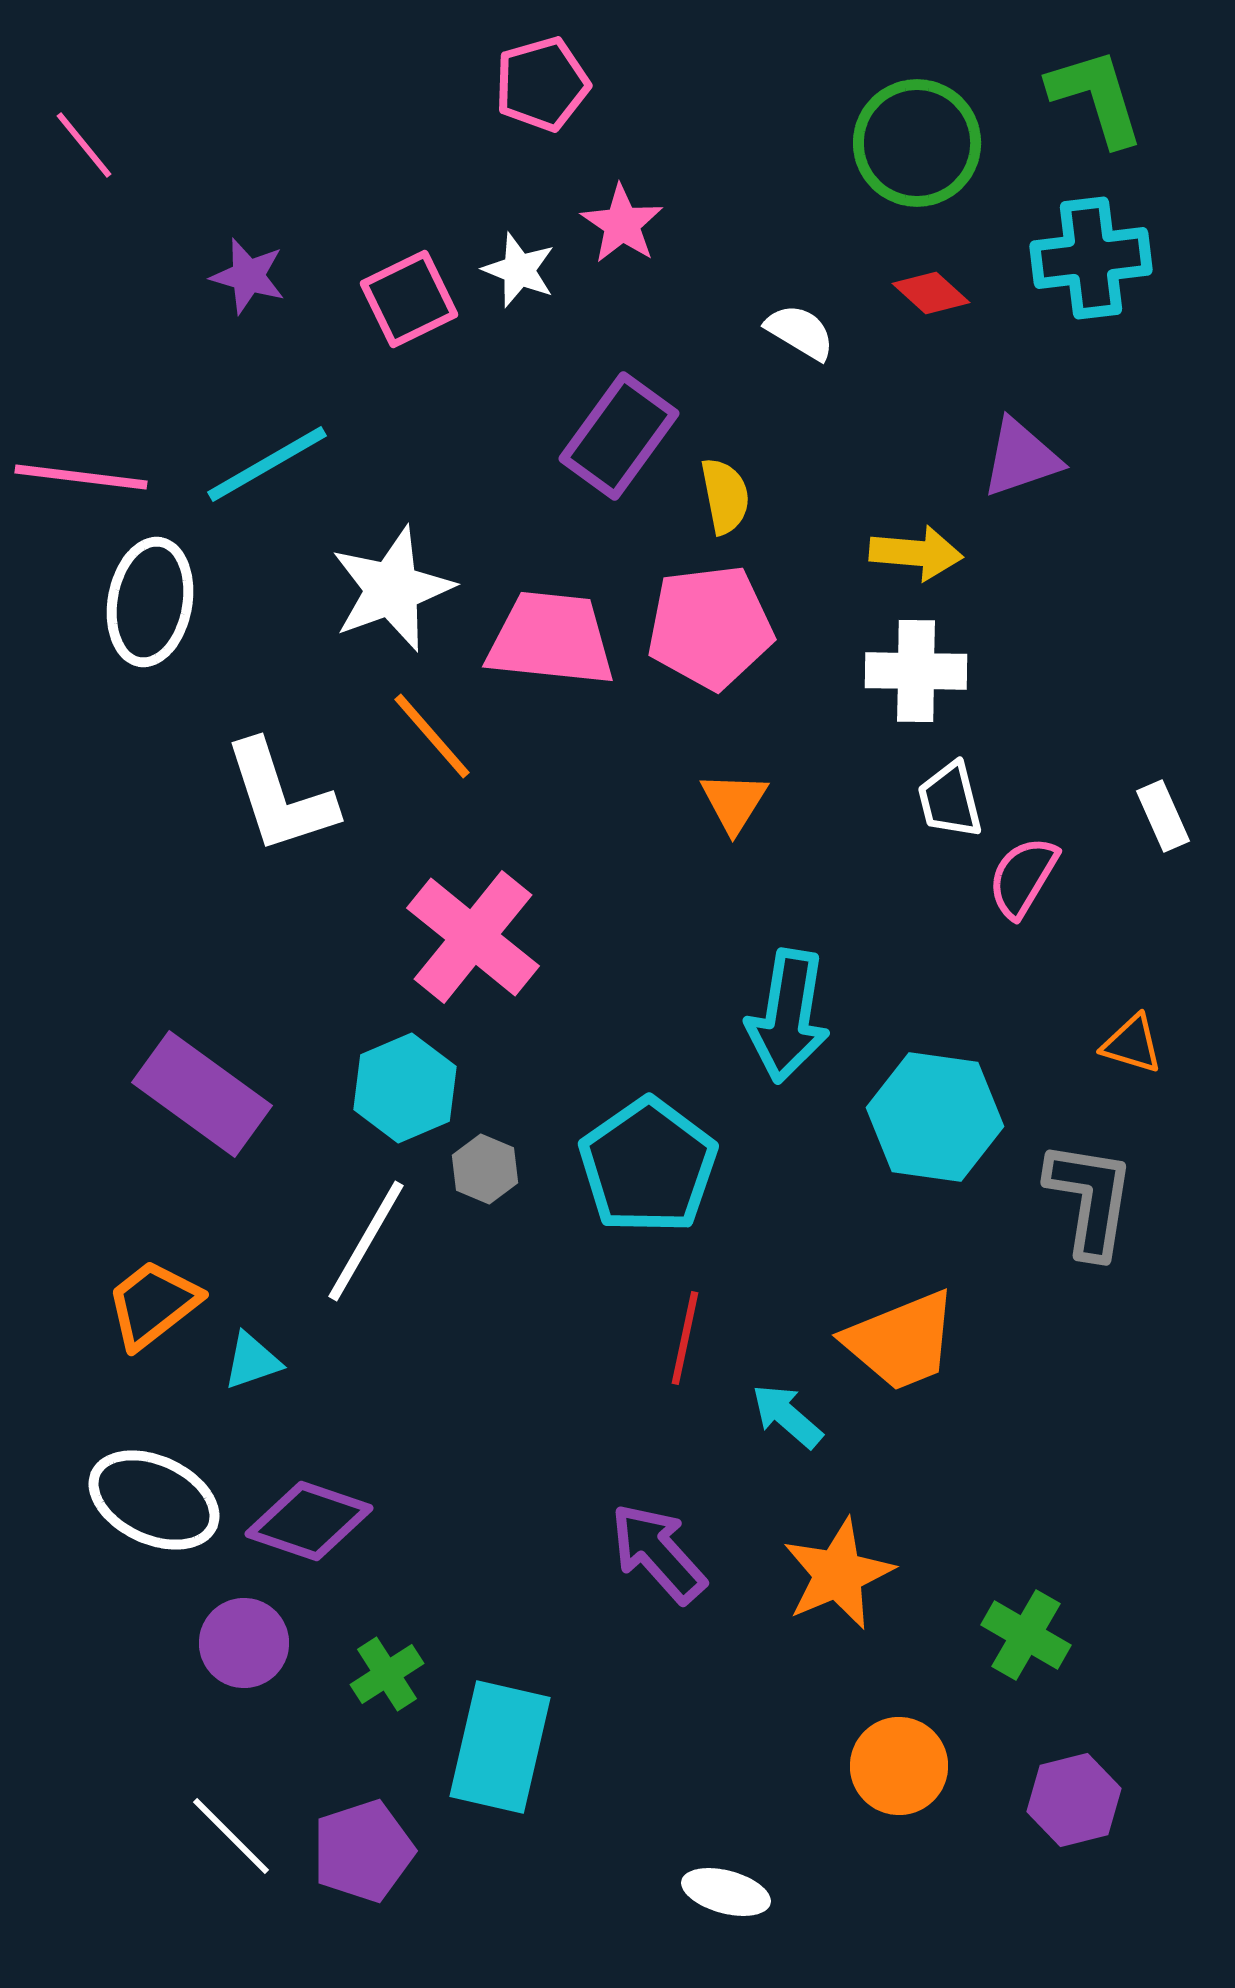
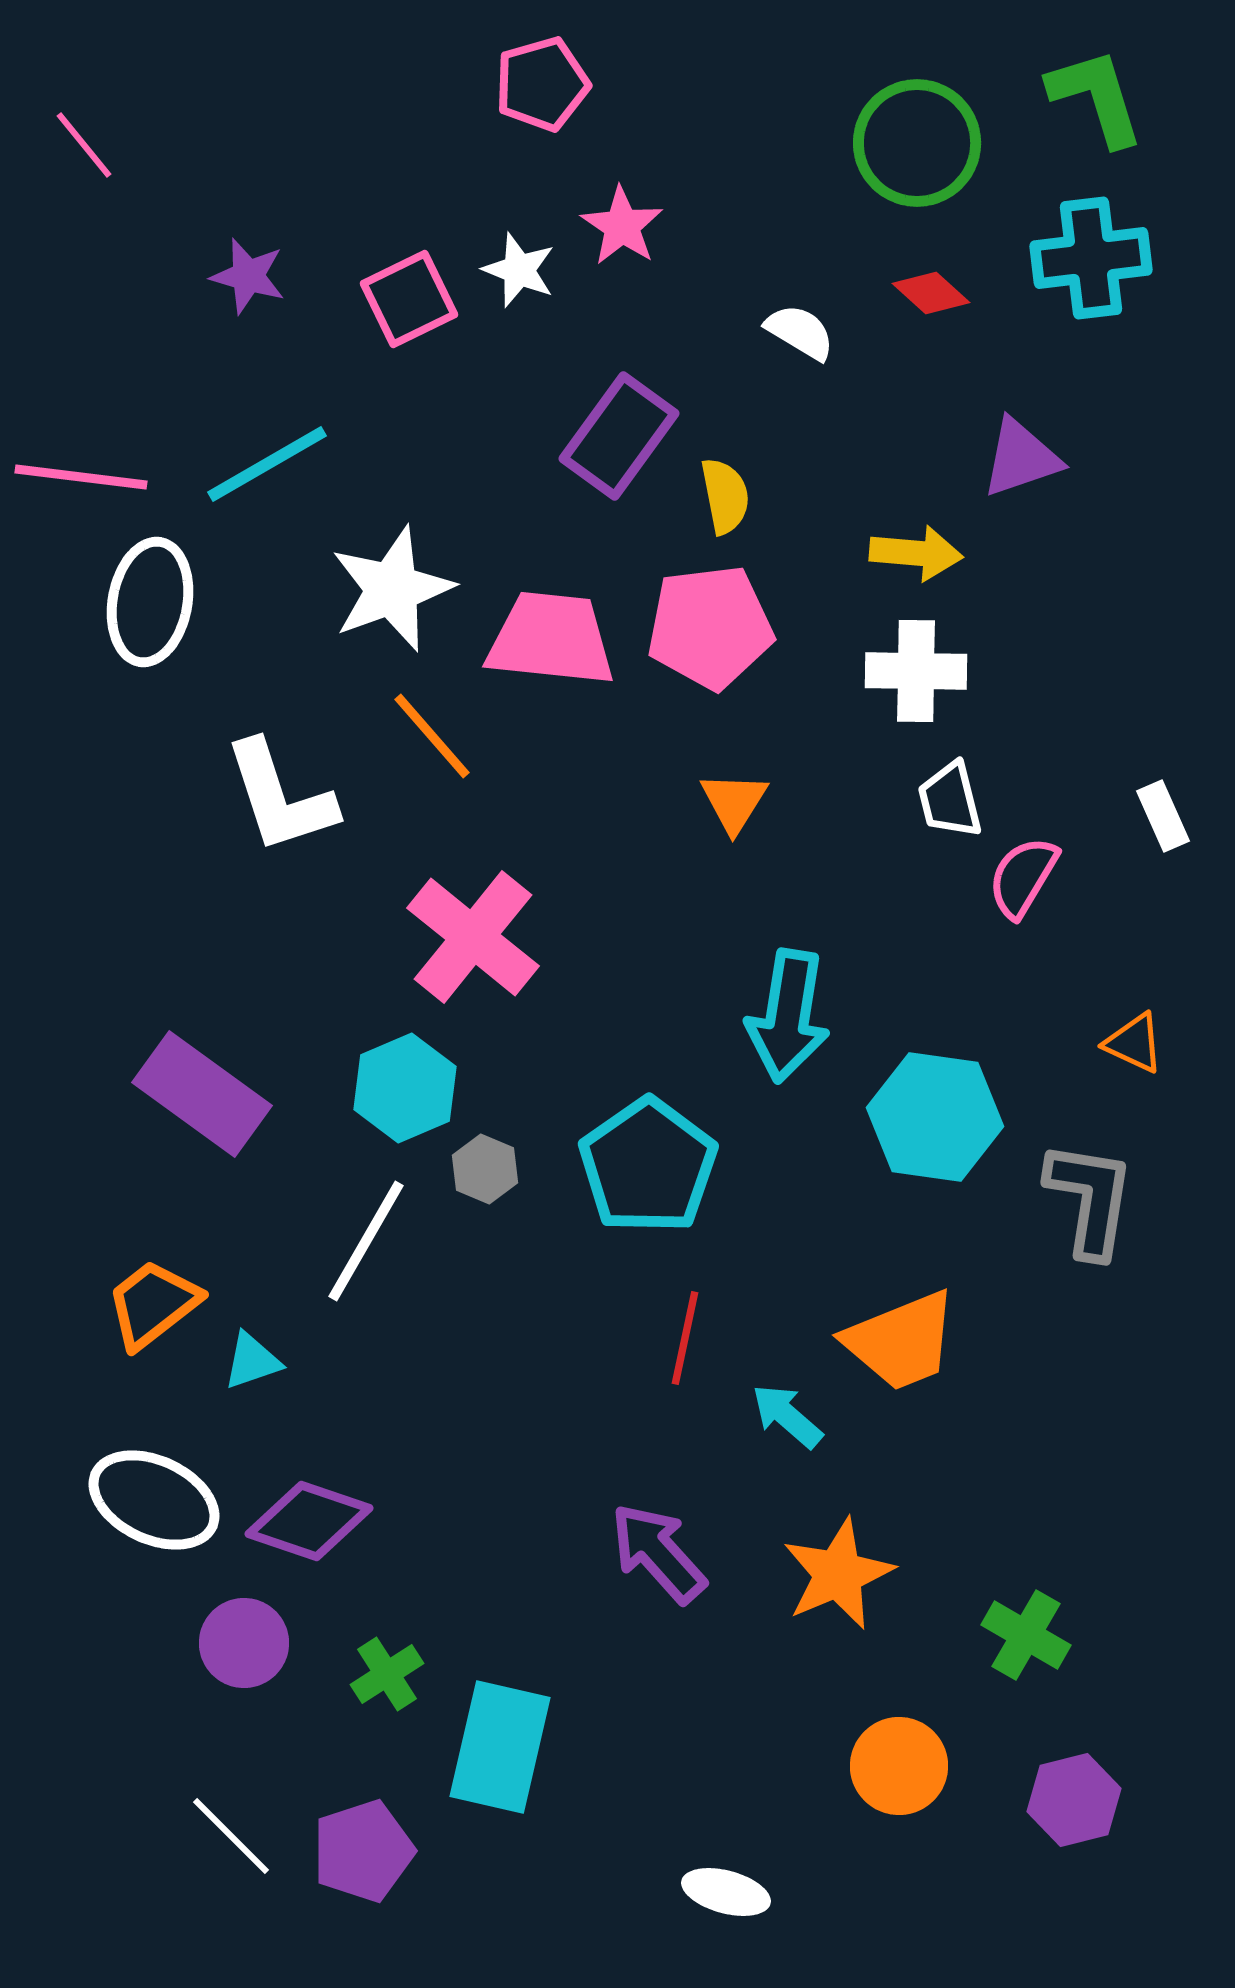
pink star at (622, 224): moved 2 px down
orange triangle at (1132, 1044): moved 2 px right, 1 px up; rotated 8 degrees clockwise
